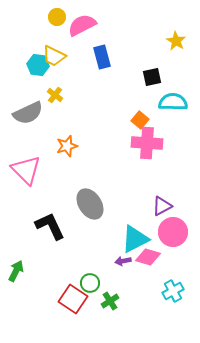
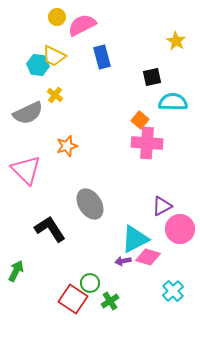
black L-shape: moved 3 px down; rotated 8 degrees counterclockwise
pink circle: moved 7 px right, 3 px up
cyan cross: rotated 15 degrees counterclockwise
